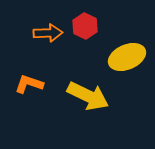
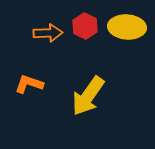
yellow ellipse: moved 30 px up; rotated 27 degrees clockwise
yellow arrow: rotated 99 degrees clockwise
